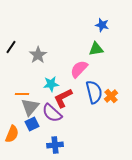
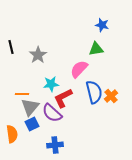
black line: rotated 48 degrees counterclockwise
orange semicircle: rotated 30 degrees counterclockwise
